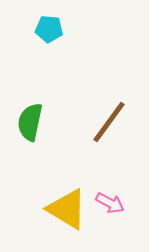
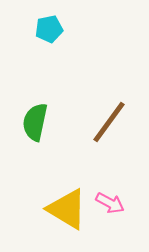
cyan pentagon: rotated 16 degrees counterclockwise
green semicircle: moved 5 px right
